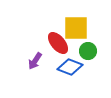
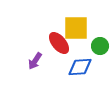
red ellipse: moved 1 px right
green circle: moved 12 px right, 5 px up
blue diamond: moved 10 px right; rotated 25 degrees counterclockwise
